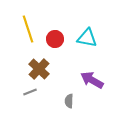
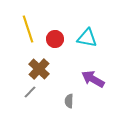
purple arrow: moved 1 px right, 1 px up
gray line: rotated 24 degrees counterclockwise
